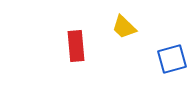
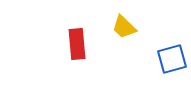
red rectangle: moved 1 px right, 2 px up
